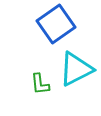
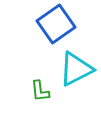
green L-shape: moved 7 px down
